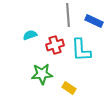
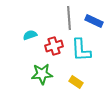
gray line: moved 1 px right, 3 px down
red cross: moved 1 px left, 1 px down
yellow rectangle: moved 7 px right, 6 px up
